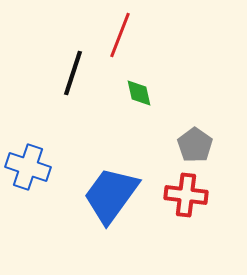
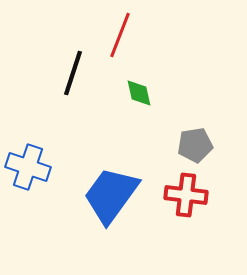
gray pentagon: rotated 28 degrees clockwise
